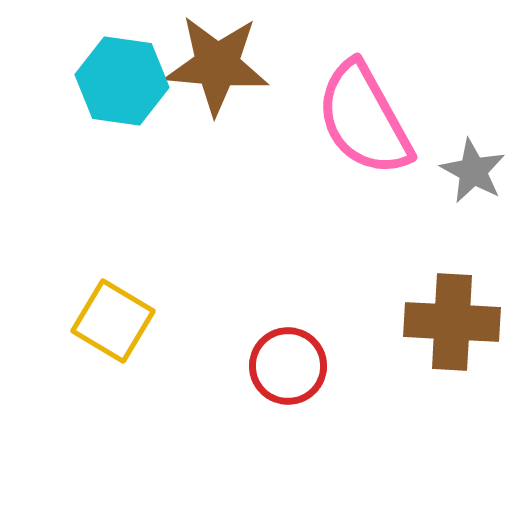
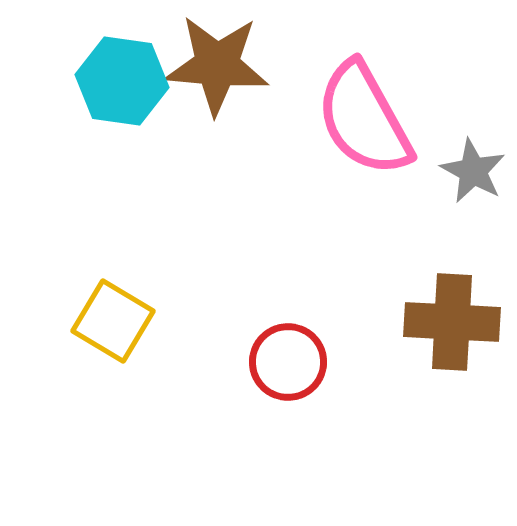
red circle: moved 4 px up
